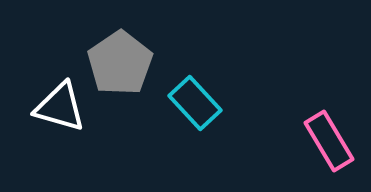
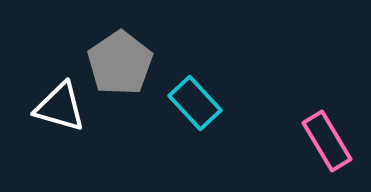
pink rectangle: moved 2 px left
